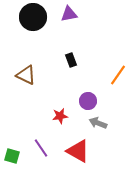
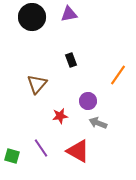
black circle: moved 1 px left
brown triangle: moved 11 px right, 9 px down; rotated 45 degrees clockwise
